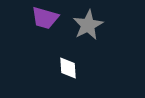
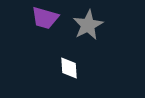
white diamond: moved 1 px right
